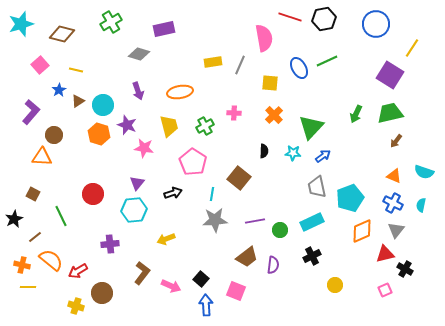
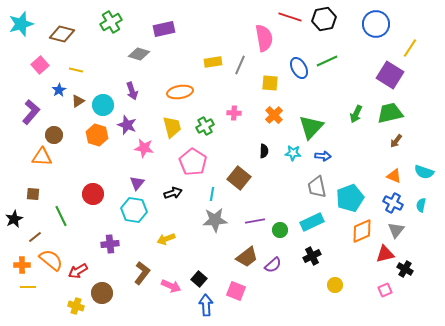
yellow line at (412, 48): moved 2 px left
purple arrow at (138, 91): moved 6 px left
yellow trapezoid at (169, 126): moved 3 px right, 1 px down
orange hexagon at (99, 134): moved 2 px left, 1 px down
blue arrow at (323, 156): rotated 42 degrees clockwise
brown square at (33, 194): rotated 24 degrees counterclockwise
cyan hexagon at (134, 210): rotated 15 degrees clockwise
orange cross at (22, 265): rotated 14 degrees counterclockwise
purple semicircle at (273, 265): rotated 42 degrees clockwise
black square at (201, 279): moved 2 px left
